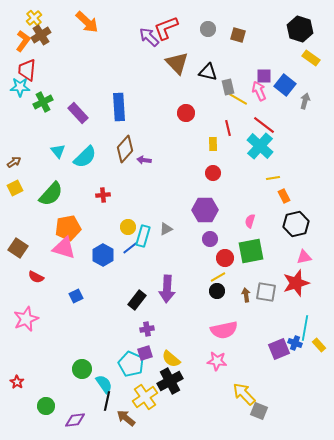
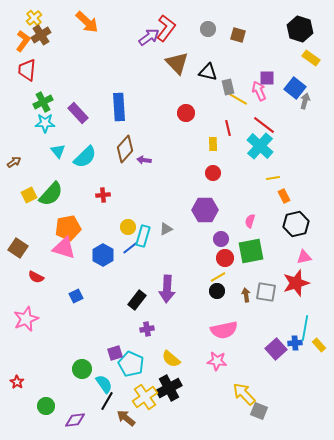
red L-shape at (166, 28): rotated 148 degrees clockwise
purple arrow at (149, 37): rotated 100 degrees clockwise
purple square at (264, 76): moved 3 px right, 2 px down
blue square at (285, 85): moved 10 px right, 3 px down
cyan star at (20, 87): moved 25 px right, 36 px down
yellow square at (15, 188): moved 14 px right, 7 px down
purple circle at (210, 239): moved 11 px right
blue cross at (295, 343): rotated 24 degrees counterclockwise
purple square at (279, 349): moved 3 px left; rotated 20 degrees counterclockwise
purple square at (145, 353): moved 30 px left
black cross at (170, 381): moved 1 px left, 7 px down
black line at (107, 401): rotated 18 degrees clockwise
